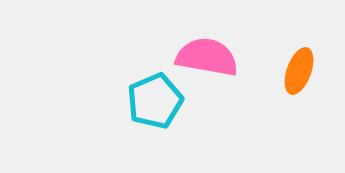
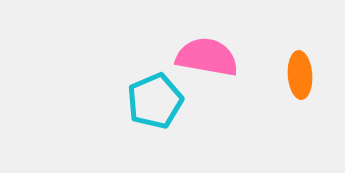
orange ellipse: moved 1 px right, 4 px down; rotated 24 degrees counterclockwise
